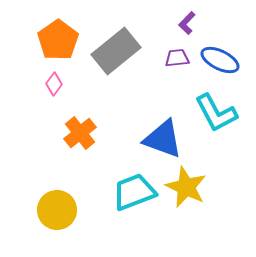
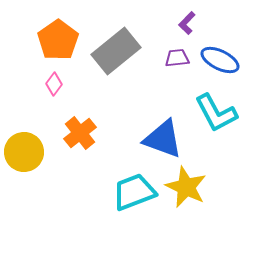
yellow circle: moved 33 px left, 58 px up
